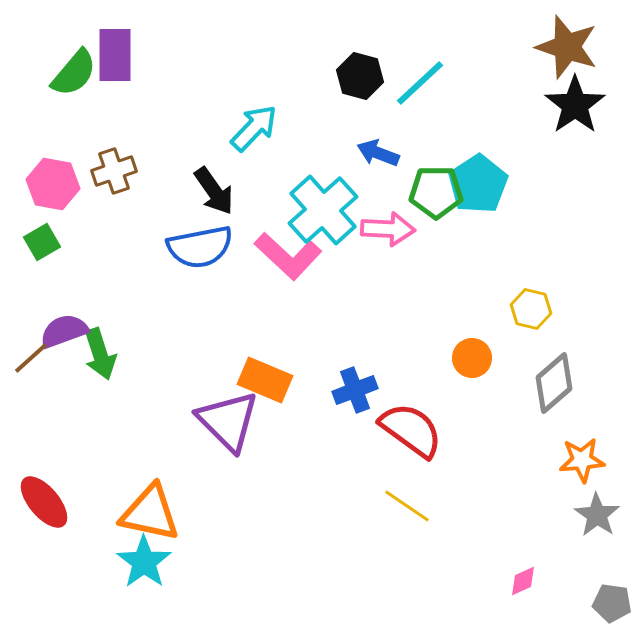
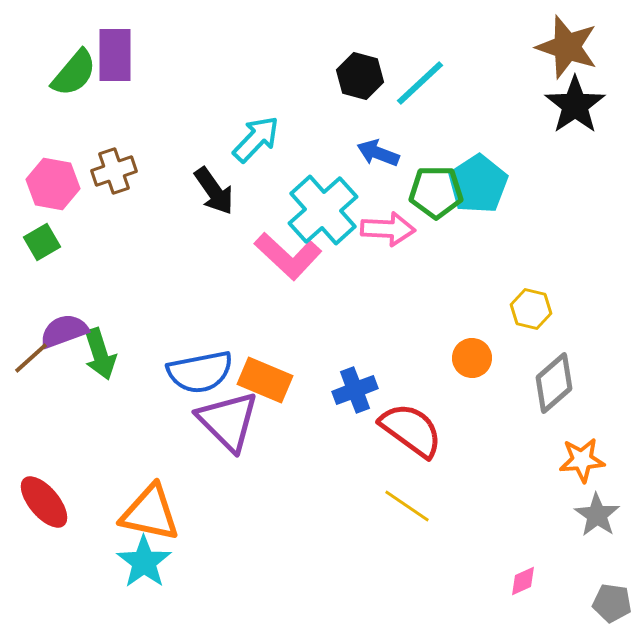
cyan arrow: moved 2 px right, 11 px down
blue semicircle: moved 125 px down
